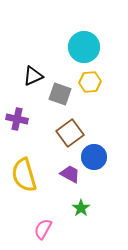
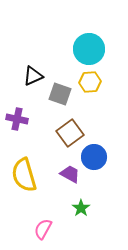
cyan circle: moved 5 px right, 2 px down
